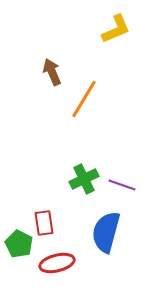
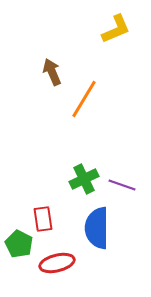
red rectangle: moved 1 px left, 4 px up
blue semicircle: moved 9 px left, 4 px up; rotated 15 degrees counterclockwise
